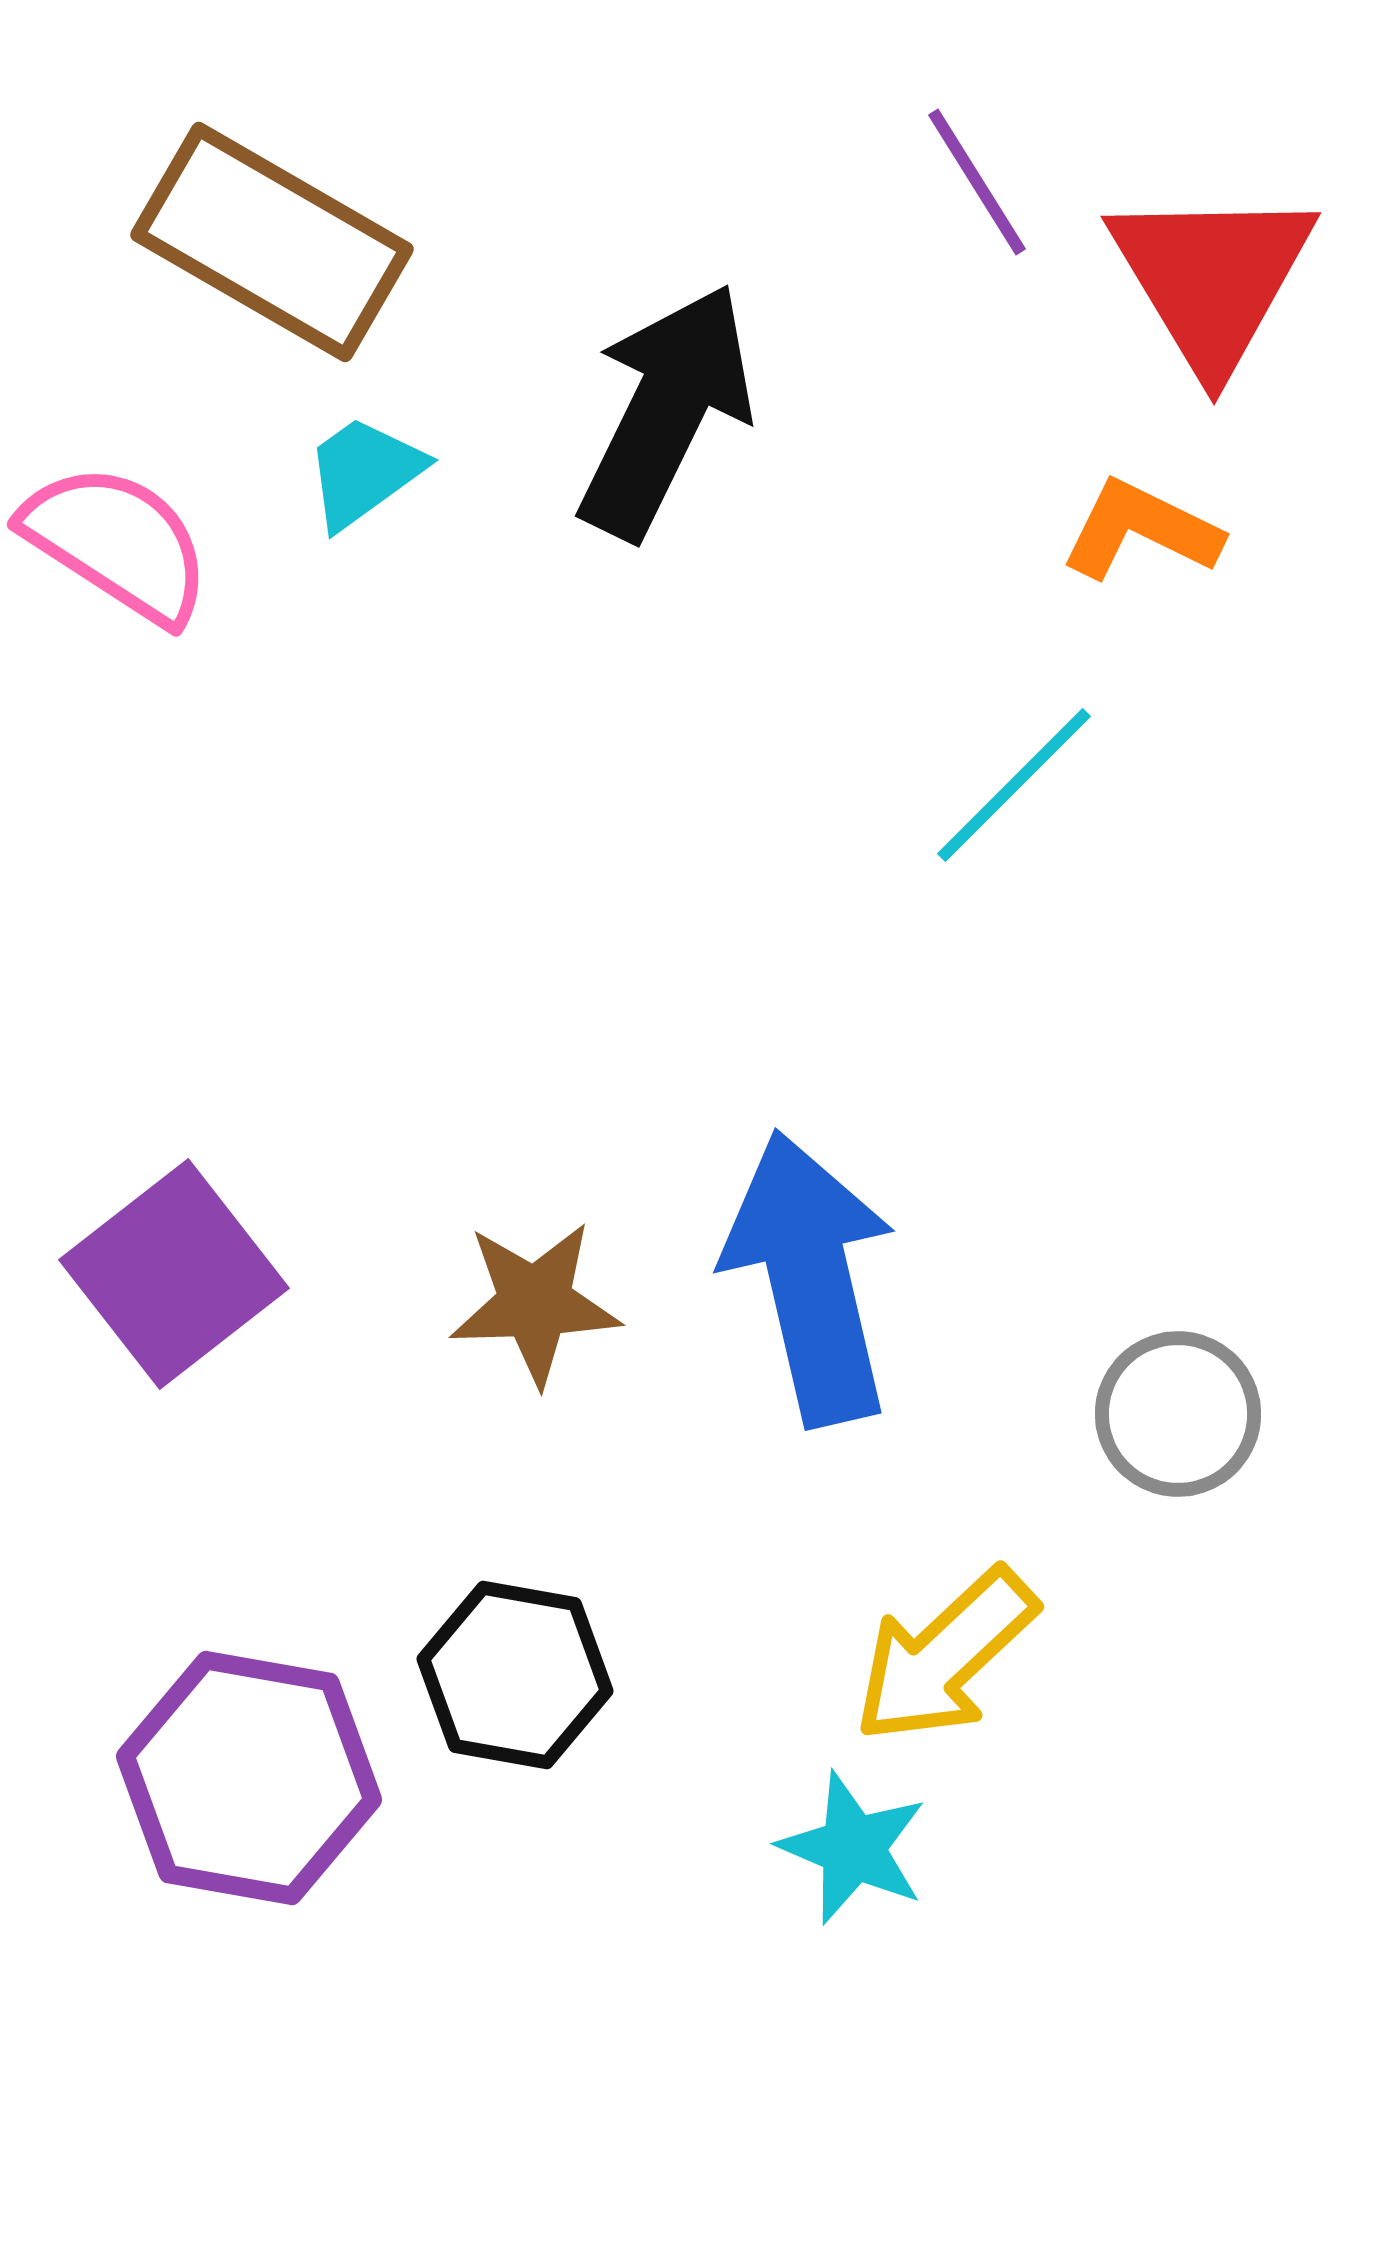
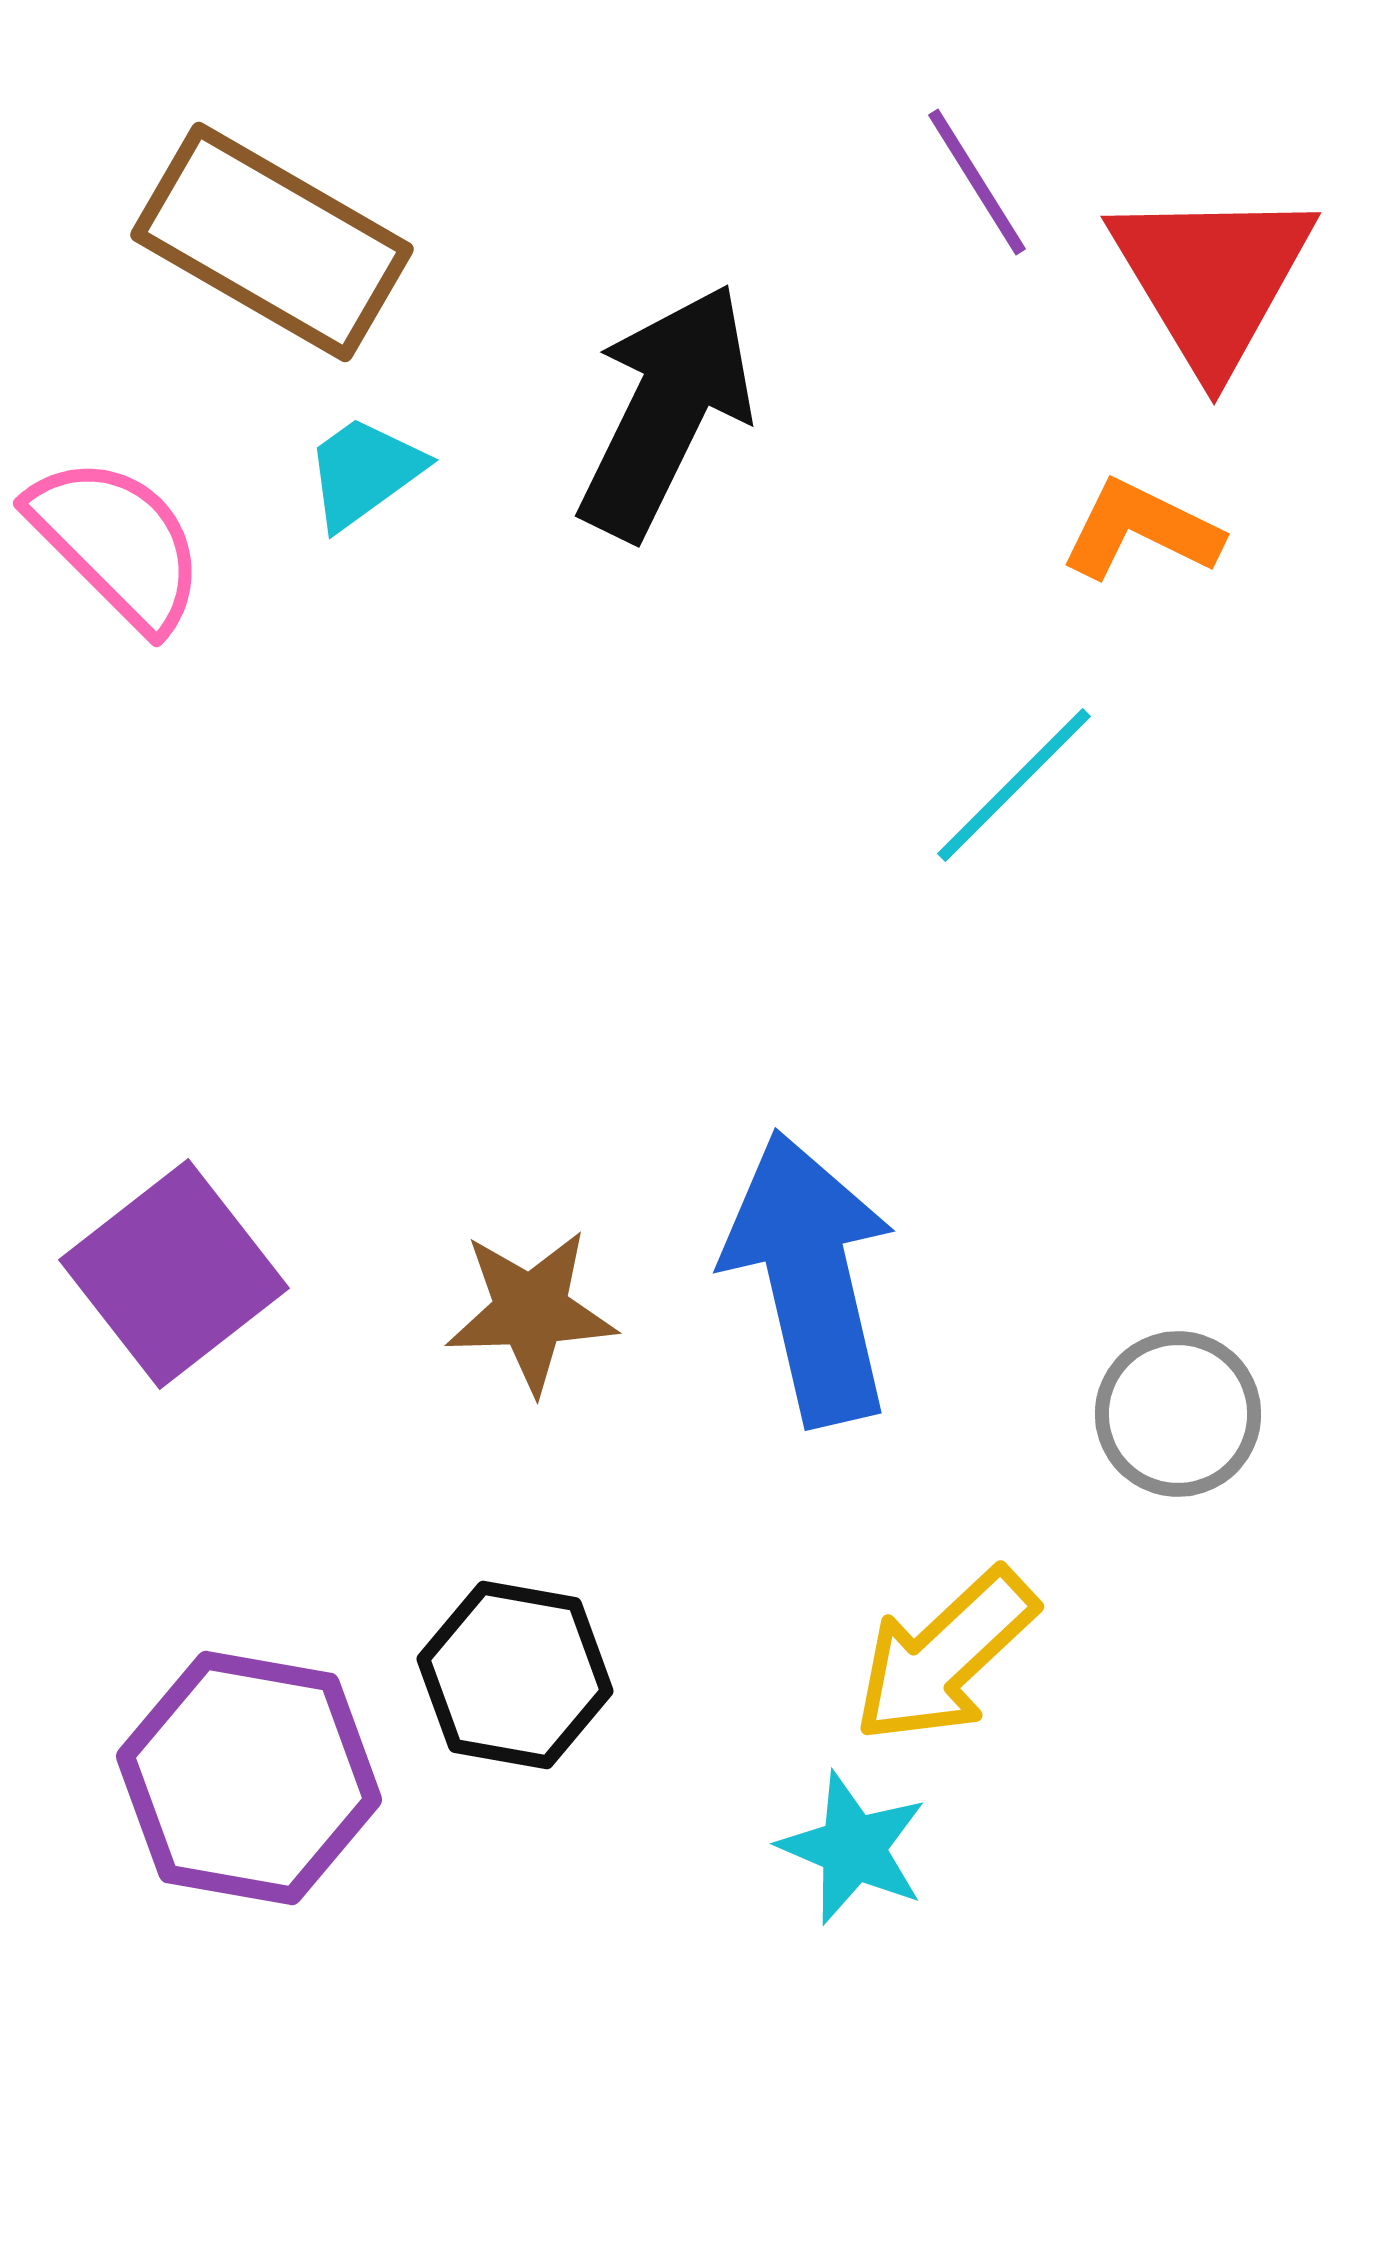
pink semicircle: rotated 12 degrees clockwise
brown star: moved 4 px left, 8 px down
